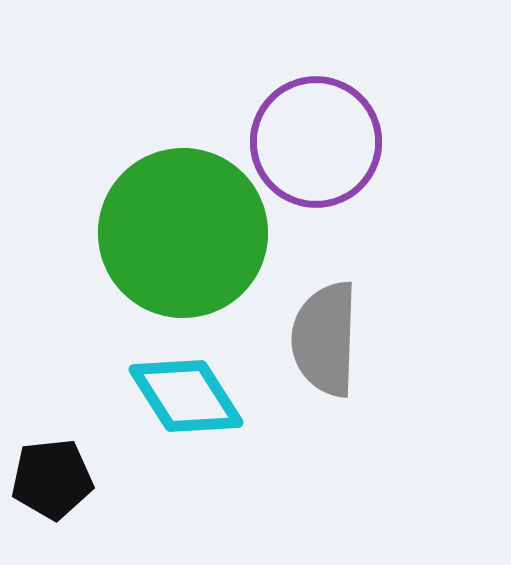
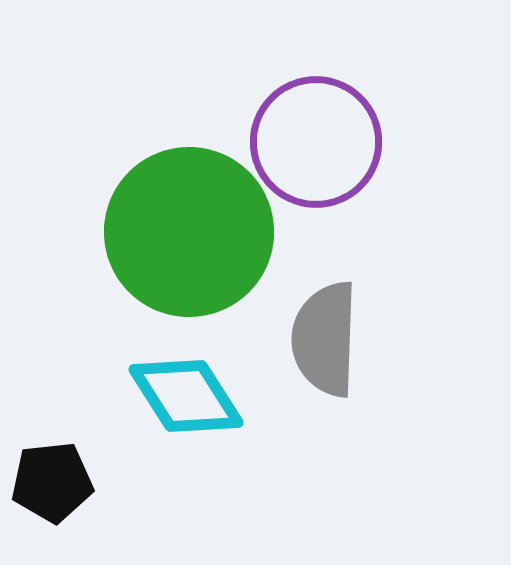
green circle: moved 6 px right, 1 px up
black pentagon: moved 3 px down
